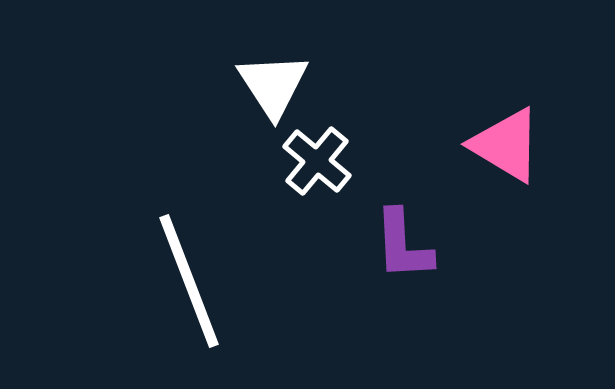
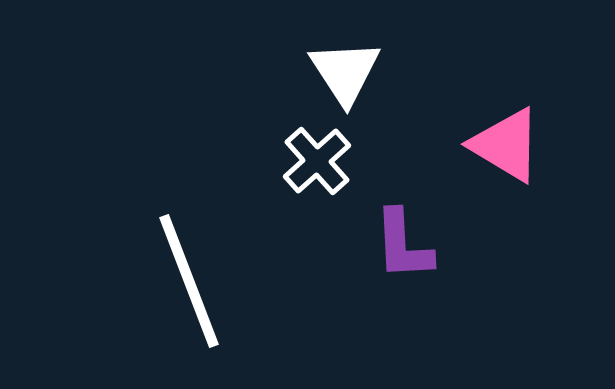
white triangle: moved 72 px right, 13 px up
white cross: rotated 8 degrees clockwise
